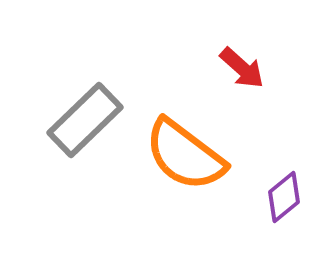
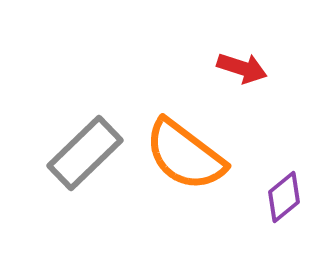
red arrow: rotated 24 degrees counterclockwise
gray rectangle: moved 33 px down
